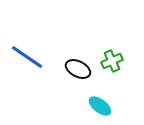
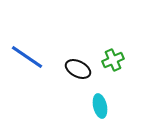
green cross: moved 1 px right, 1 px up
cyan ellipse: rotated 40 degrees clockwise
